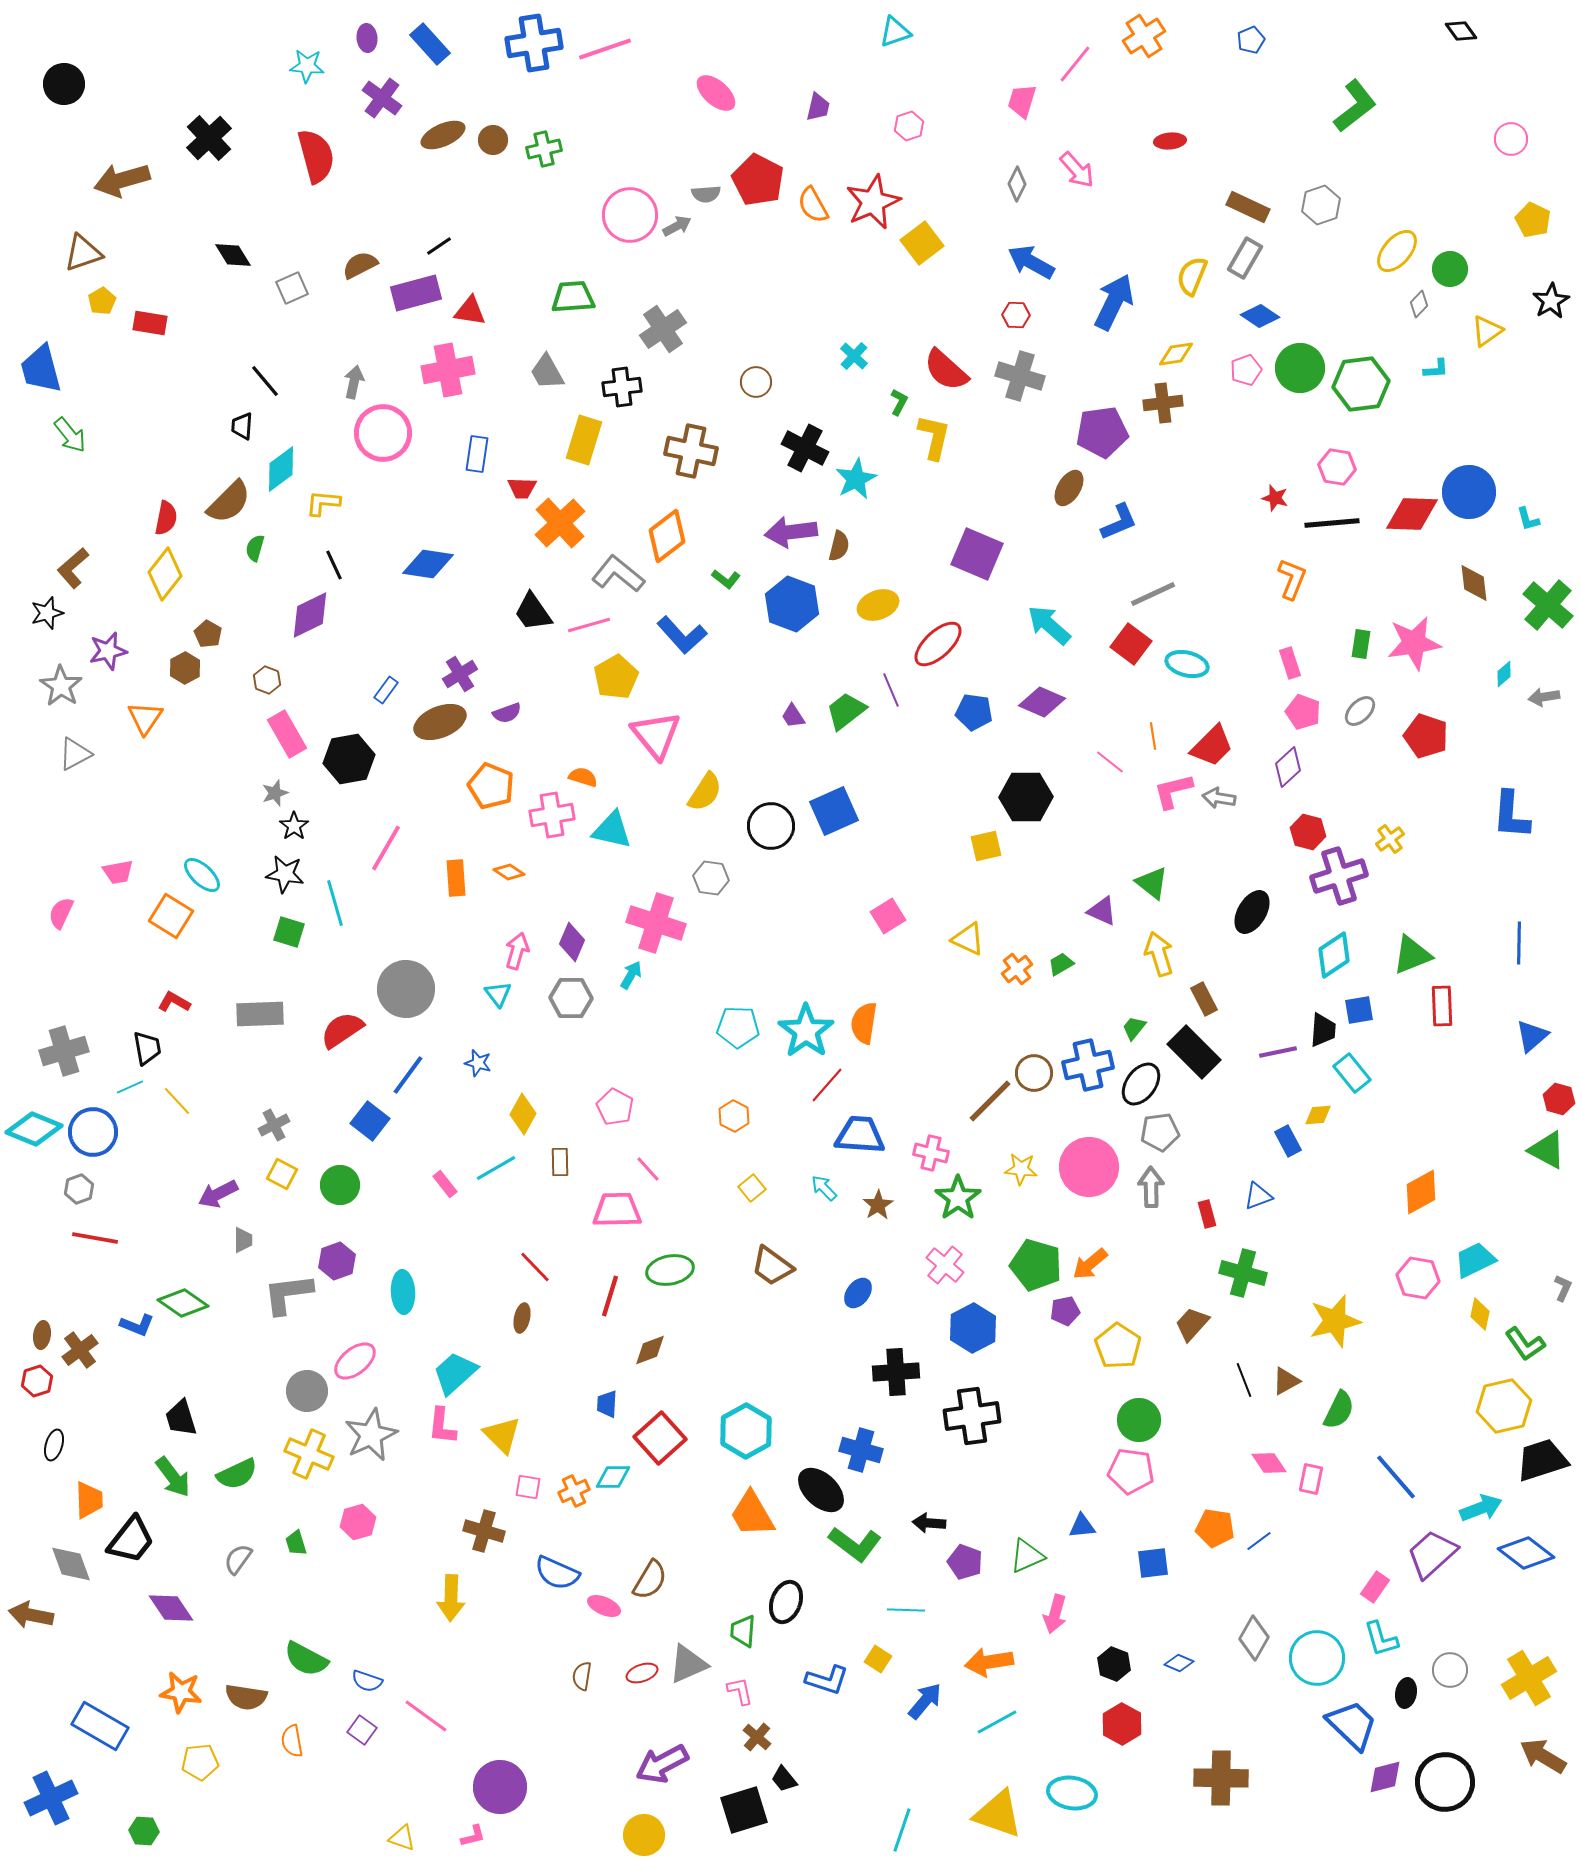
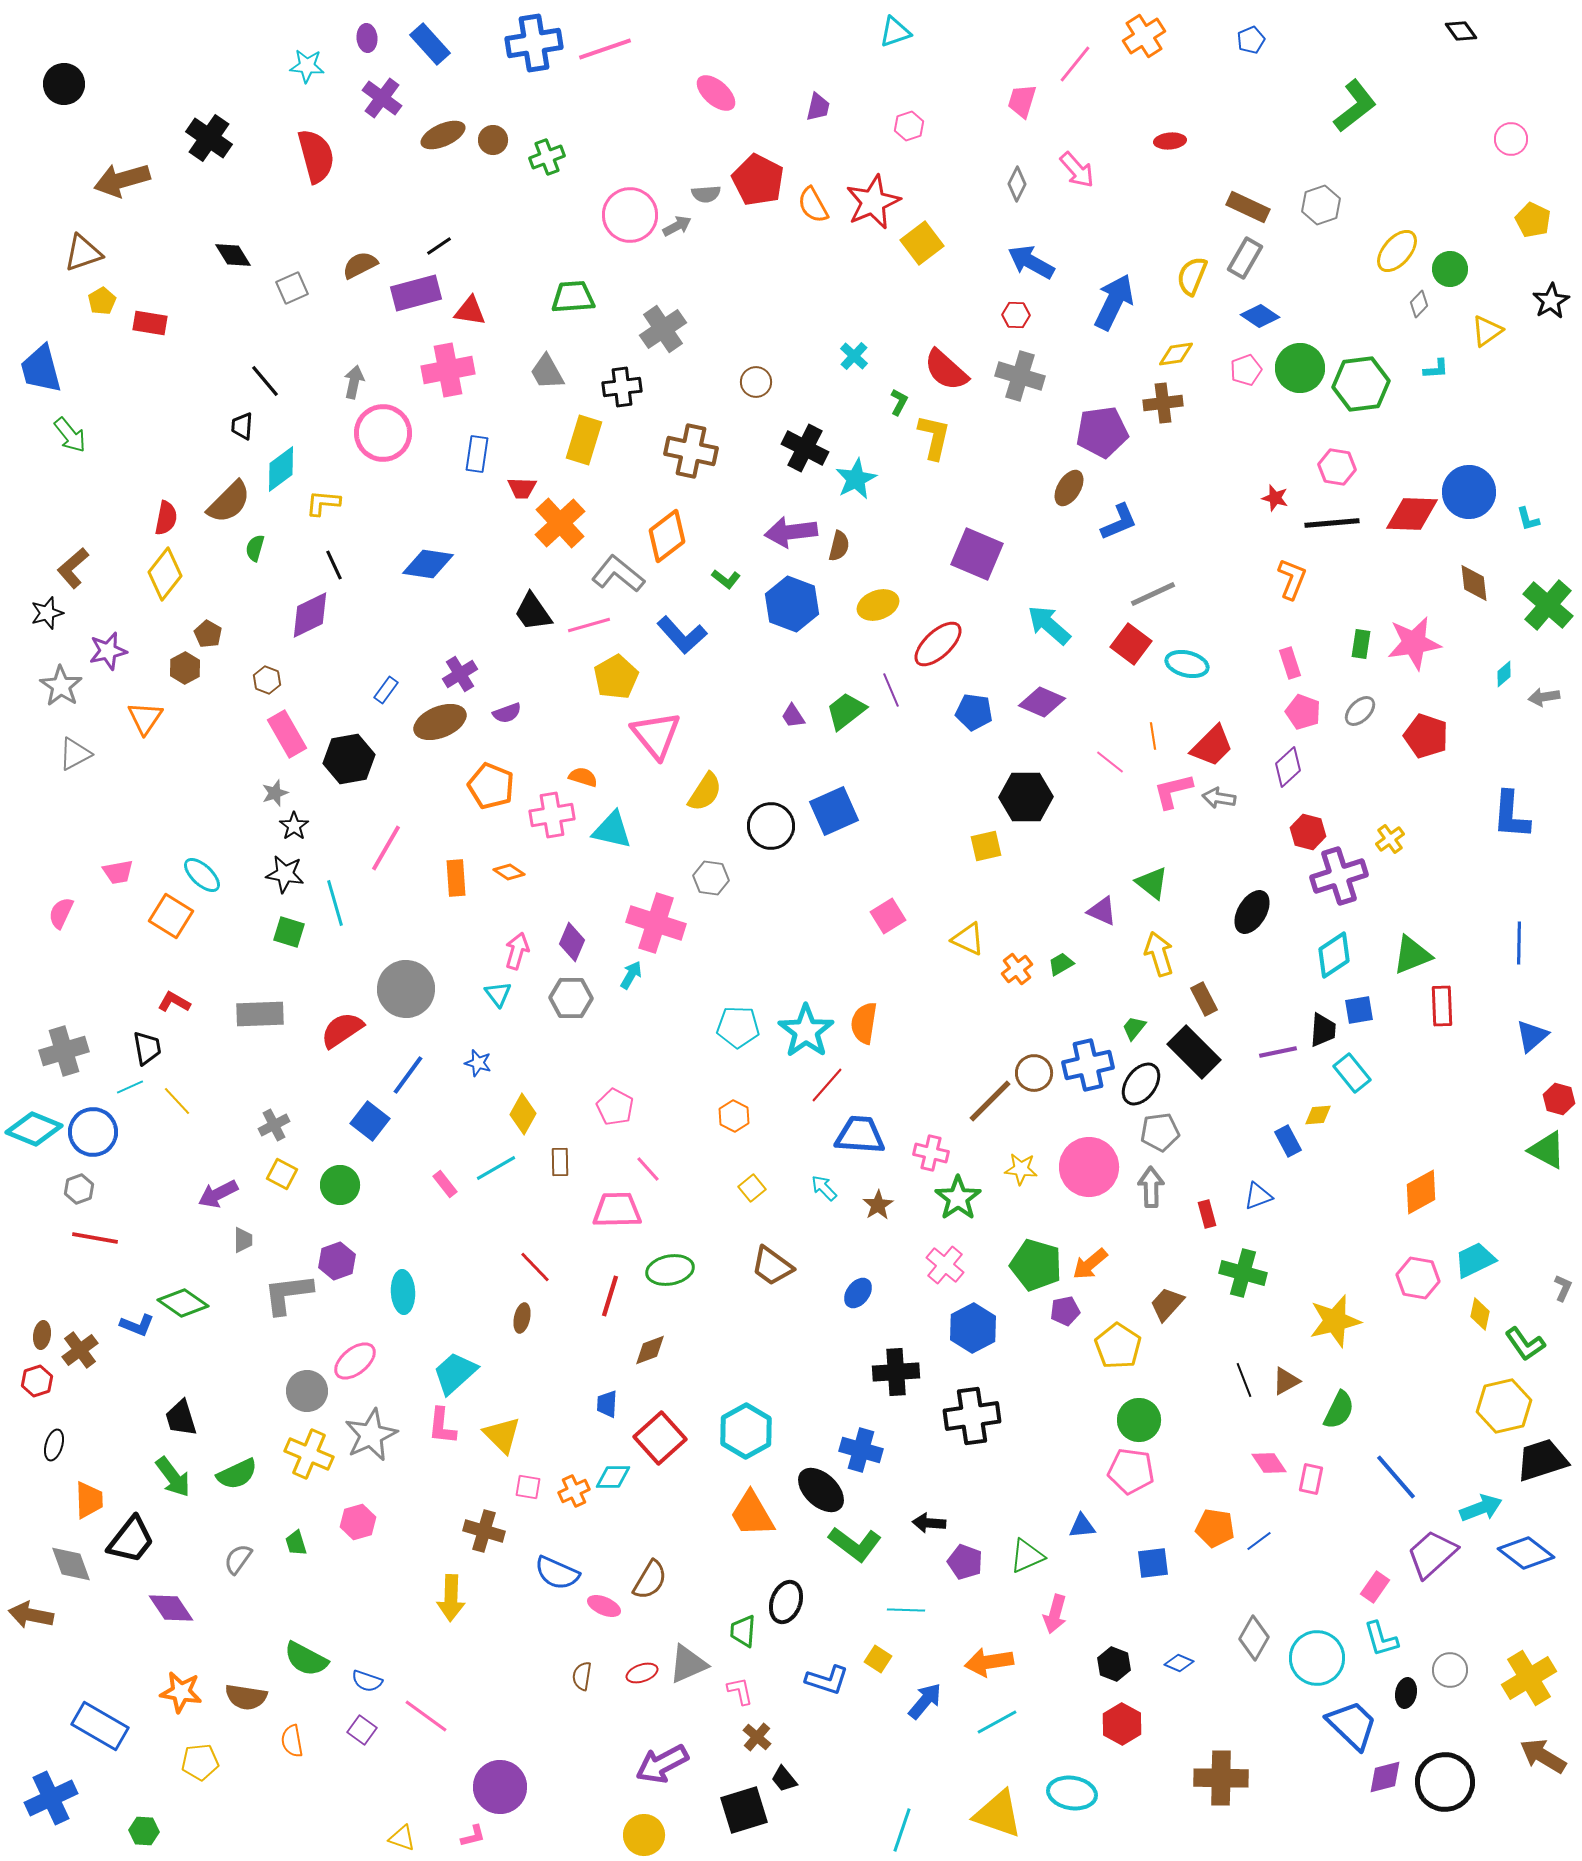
black cross at (209, 138): rotated 12 degrees counterclockwise
green cross at (544, 149): moved 3 px right, 8 px down; rotated 8 degrees counterclockwise
brown trapezoid at (1192, 1324): moved 25 px left, 20 px up
